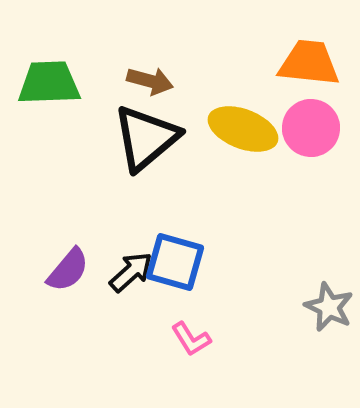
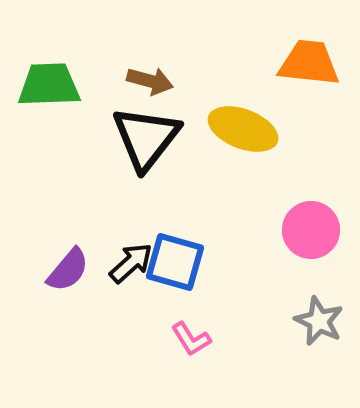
green trapezoid: moved 2 px down
pink circle: moved 102 px down
black triangle: rotated 12 degrees counterclockwise
black arrow: moved 9 px up
gray star: moved 10 px left, 14 px down
